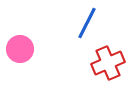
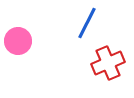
pink circle: moved 2 px left, 8 px up
